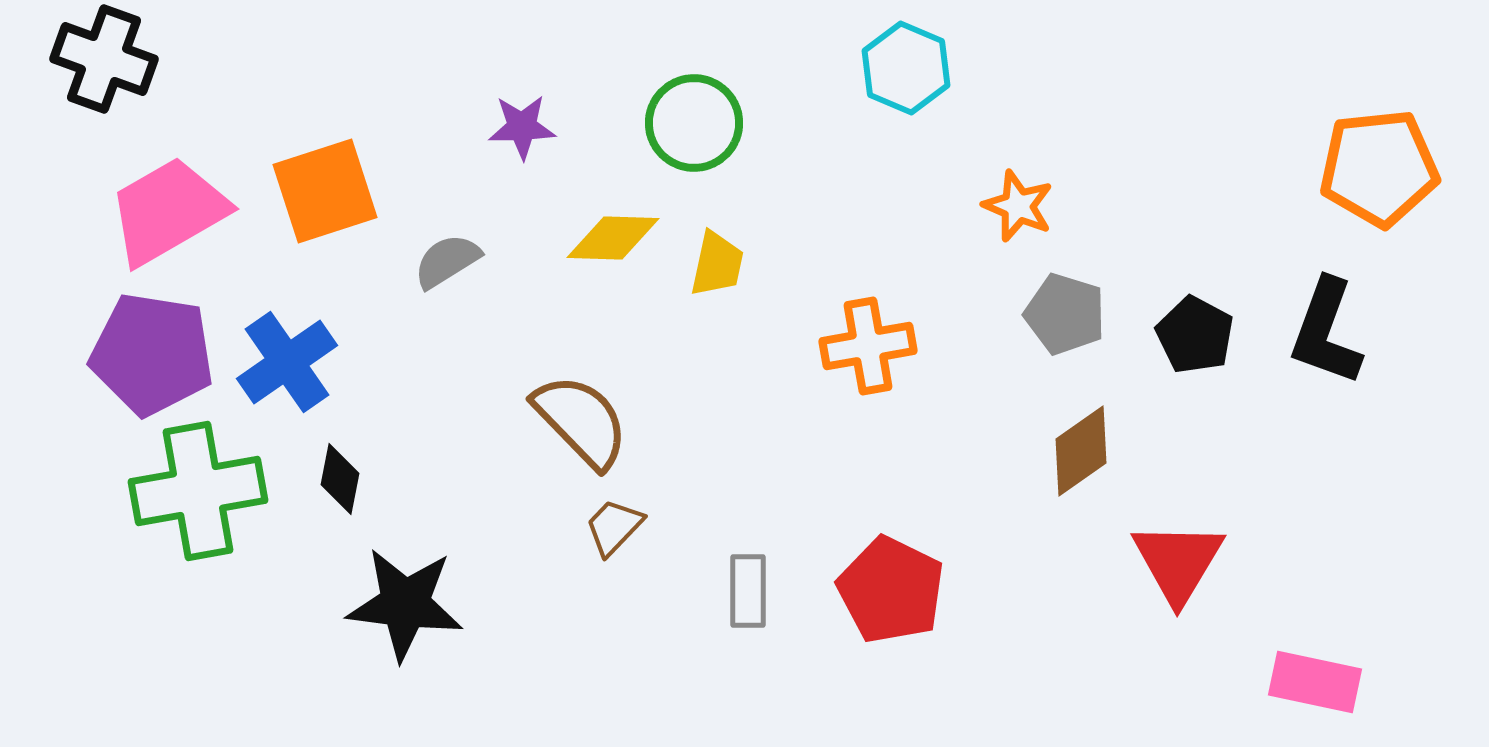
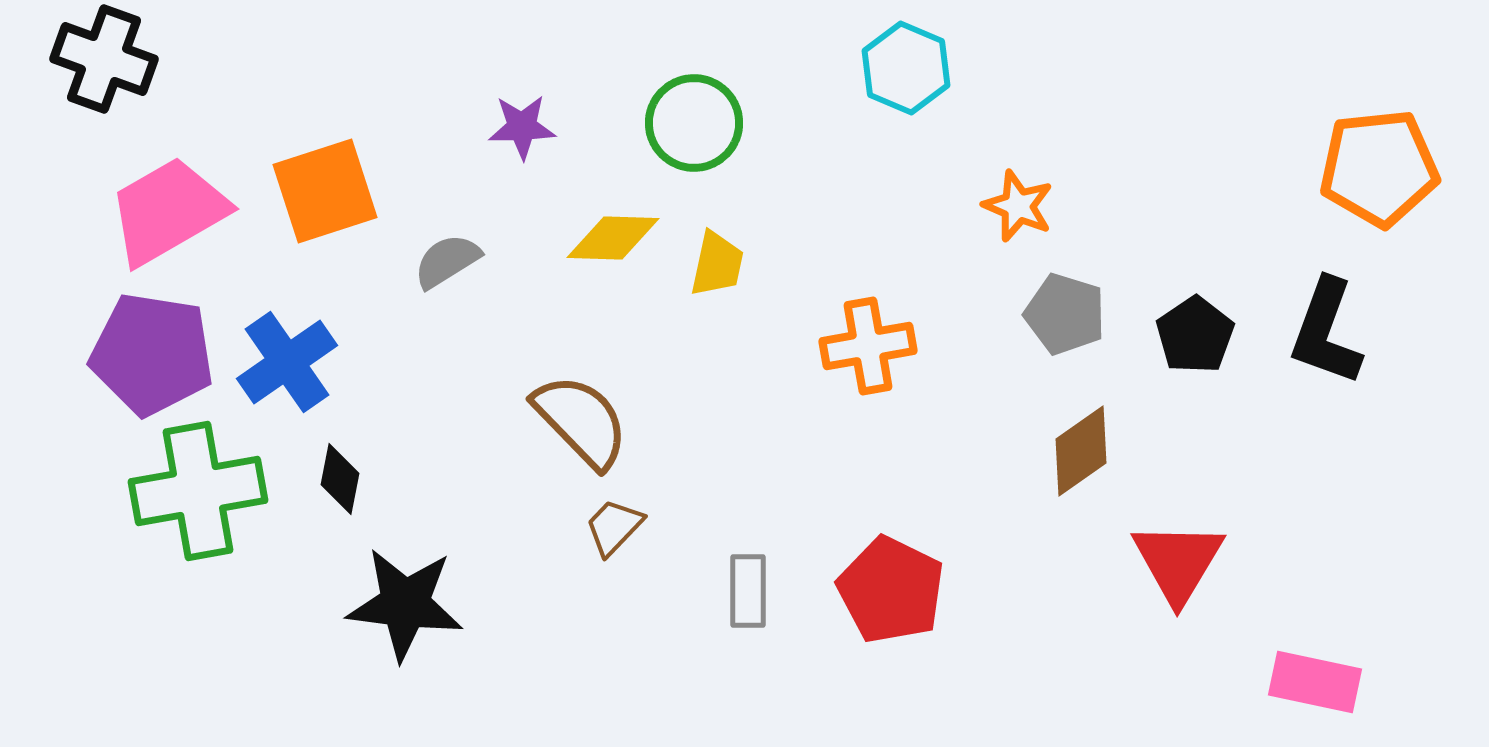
black pentagon: rotated 10 degrees clockwise
